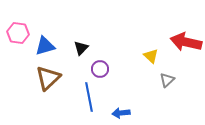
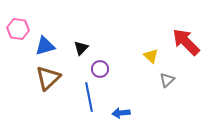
pink hexagon: moved 4 px up
red arrow: rotated 32 degrees clockwise
